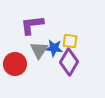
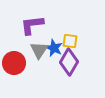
blue star: rotated 18 degrees clockwise
red circle: moved 1 px left, 1 px up
